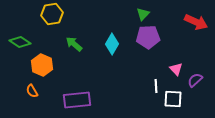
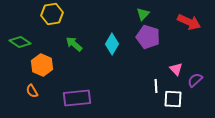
red arrow: moved 7 px left
purple pentagon: rotated 20 degrees clockwise
purple rectangle: moved 2 px up
